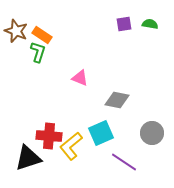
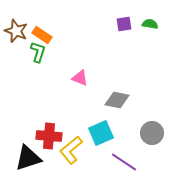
yellow L-shape: moved 4 px down
